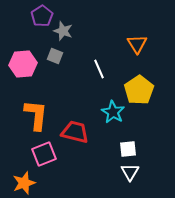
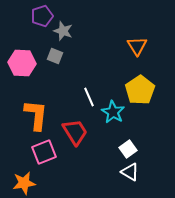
purple pentagon: rotated 15 degrees clockwise
orange triangle: moved 2 px down
pink hexagon: moved 1 px left, 1 px up; rotated 8 degrees clockwise
white line: moved 10 px left, 28 px down
yellow pentagon: moved 1 px right
red trapezoid: rotated 44 degrees clockwise
white square: rotated 30 degrees counterclockwise
pink square: moved 2 px up
white triangle: rotated 30 degrees counterclockwise
orange star: rotated 10 degrees clockwise
